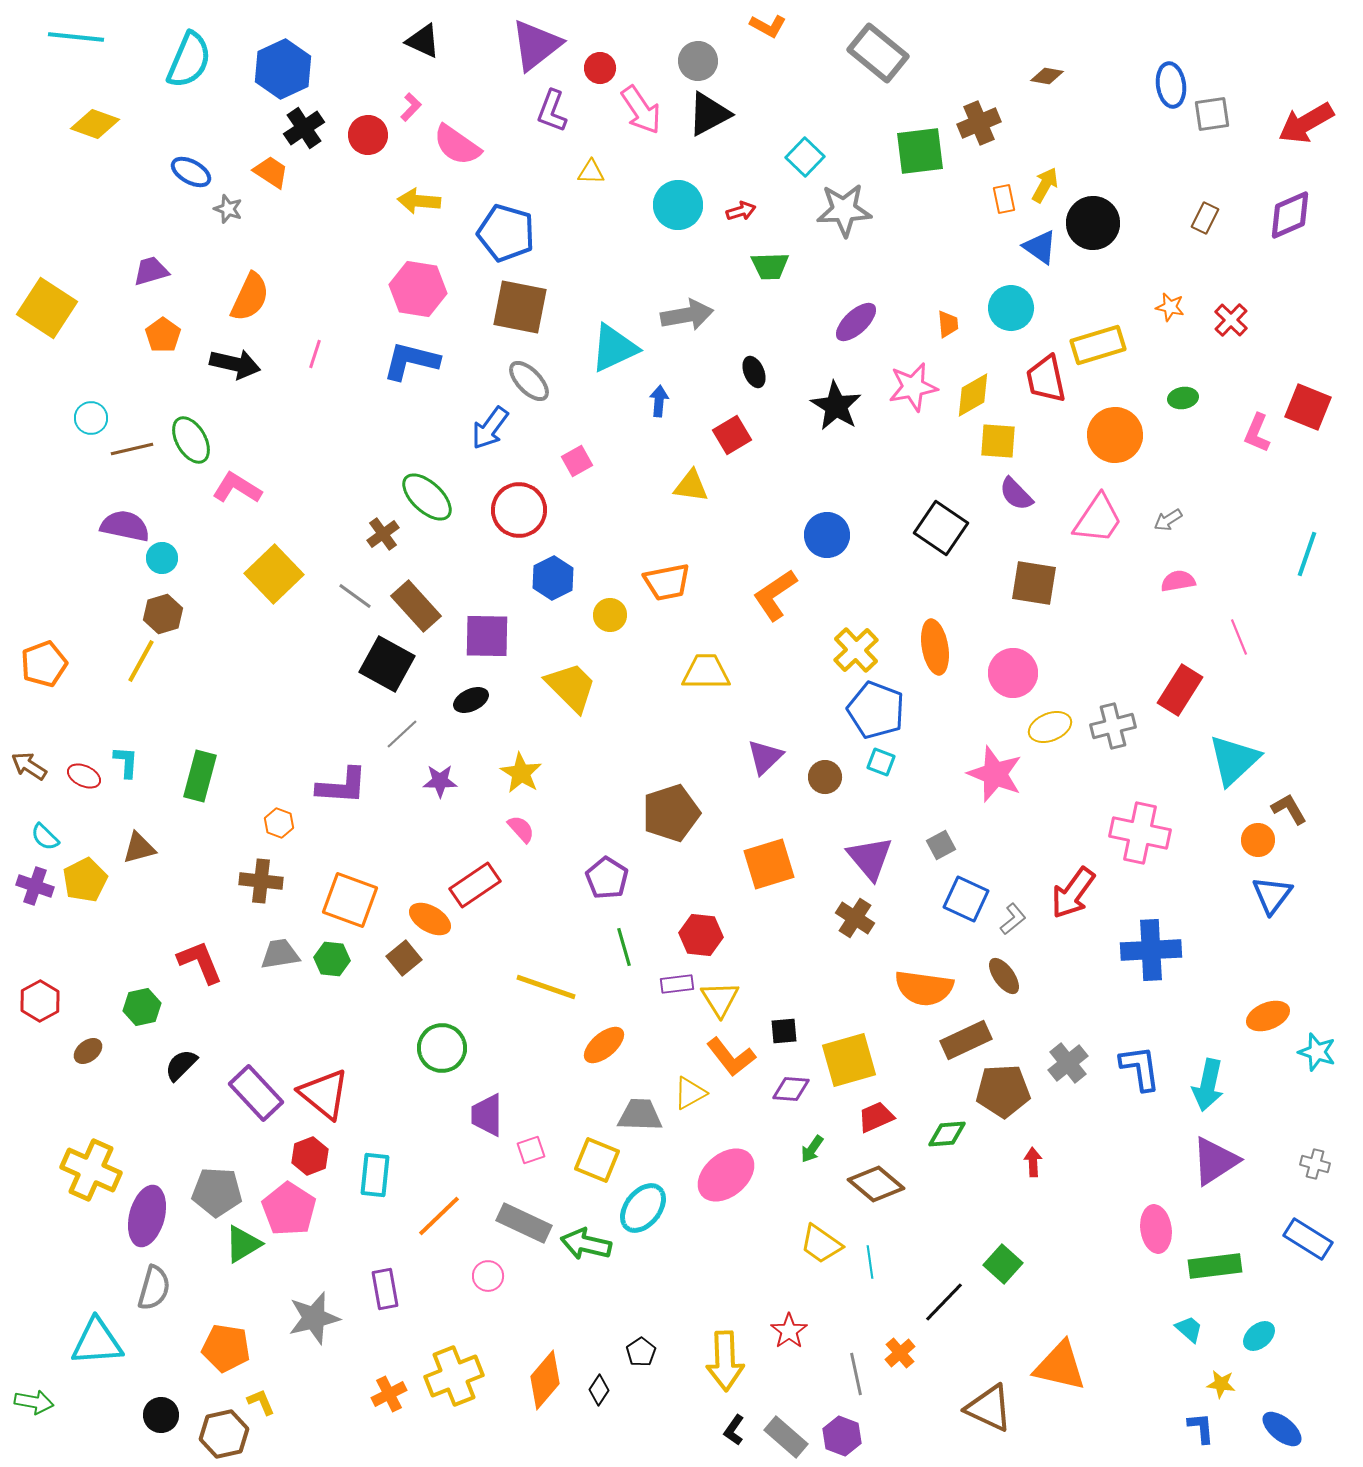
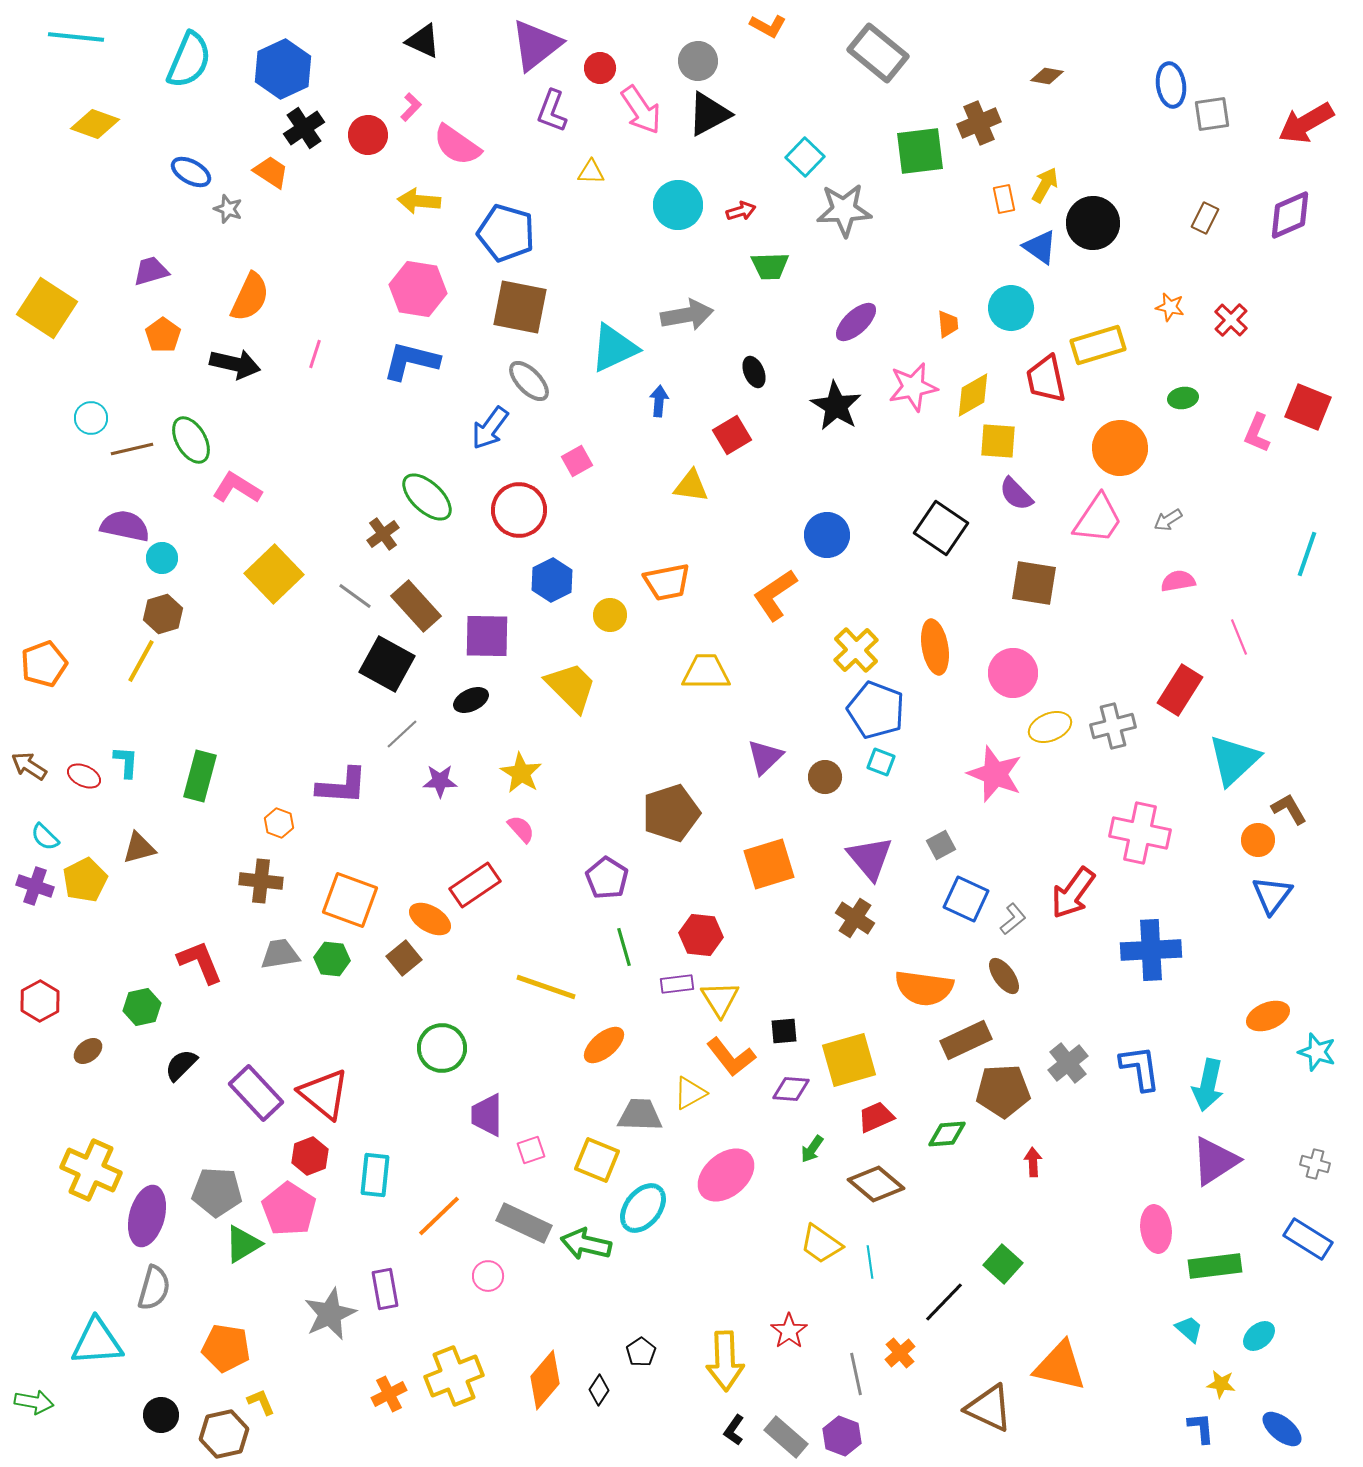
orange circle at (1115, 435): moved 5 px right, 13 px down
blue hexagon at (553, 578): moved 1 px left, 2 px down
gray star at (314, 1318): moved 16 px right, 4 px up; rotated 10 degrees counterclockwise
